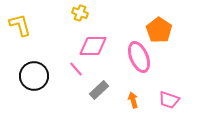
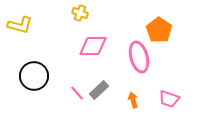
yellow L-shape: rotated 120 degrees clockwise
pink ellipse: rotated 8 degrees clockwise
pink line: moved 1 px right, 24 px down
pink trapezoid: moved 1 px up
